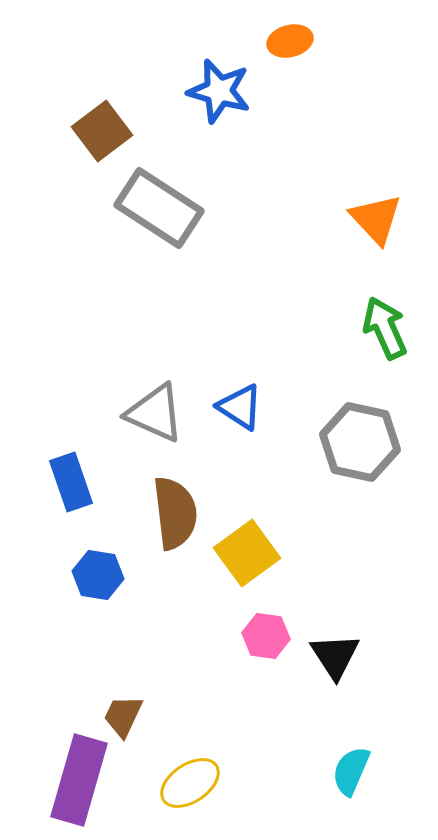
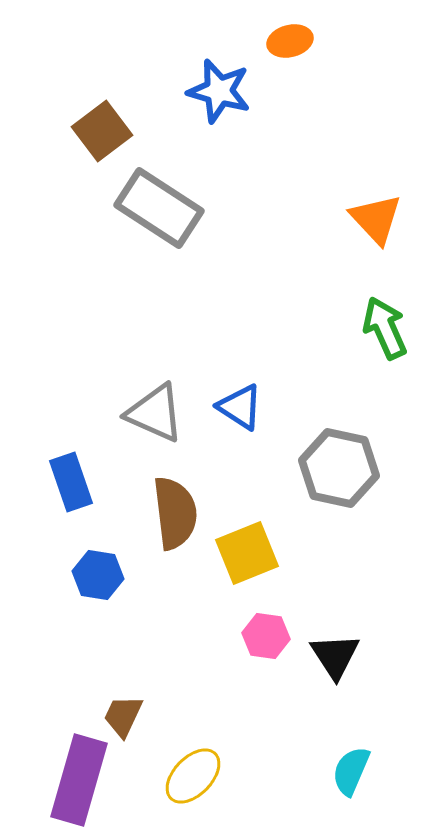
gray hexagon: moved 21 px left, 26 px down
yellow square: rotated 14 degrees clockwise
yellow ellipse: moved 3 px right, 7 px up; rotated 12 degrees counterclockwise
